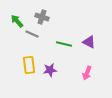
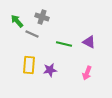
yellow rectangle: rotated 12 degrees clockwise
